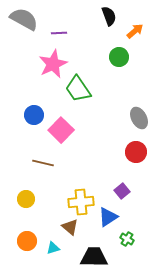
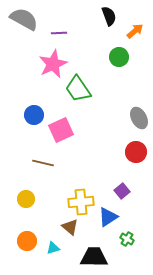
pink square: rotated 20 degrees clockwise
